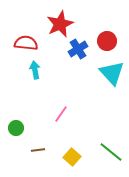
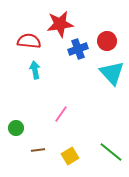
red star: rotated 16 degrees clockwise
red semicircle: moved 3 px right, 2 px up
blue cross: rotated 12 degrees clockwise
yellow square: moved 2 px left, 1 px up; rotated 18 degrees clockwise
